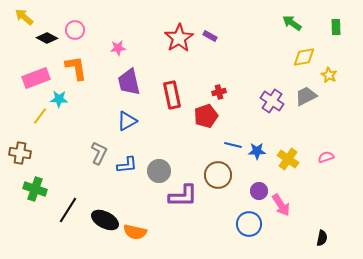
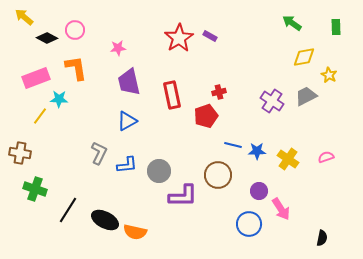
pink arrow: moved 4 px down
